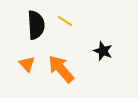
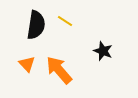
black semicircle: rotated 12 degrees clockwise
orange arrow: moved 2 px left, 1 px down
